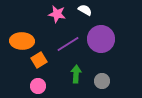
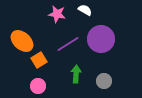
orange ellipse: rotated 40 degrees clockwise
gray circle: moved 2 px right
